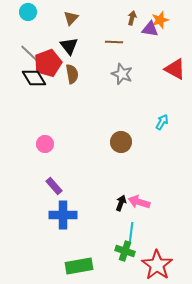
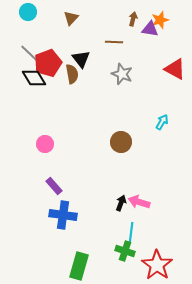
brown arrow: moved 1 px right, 1 px down
black triangle: moved 12 px right, 13 px down
blue cross: rotated 8 degrees clockwise
green rectangle: rotated 64 degrees counterclockwise
